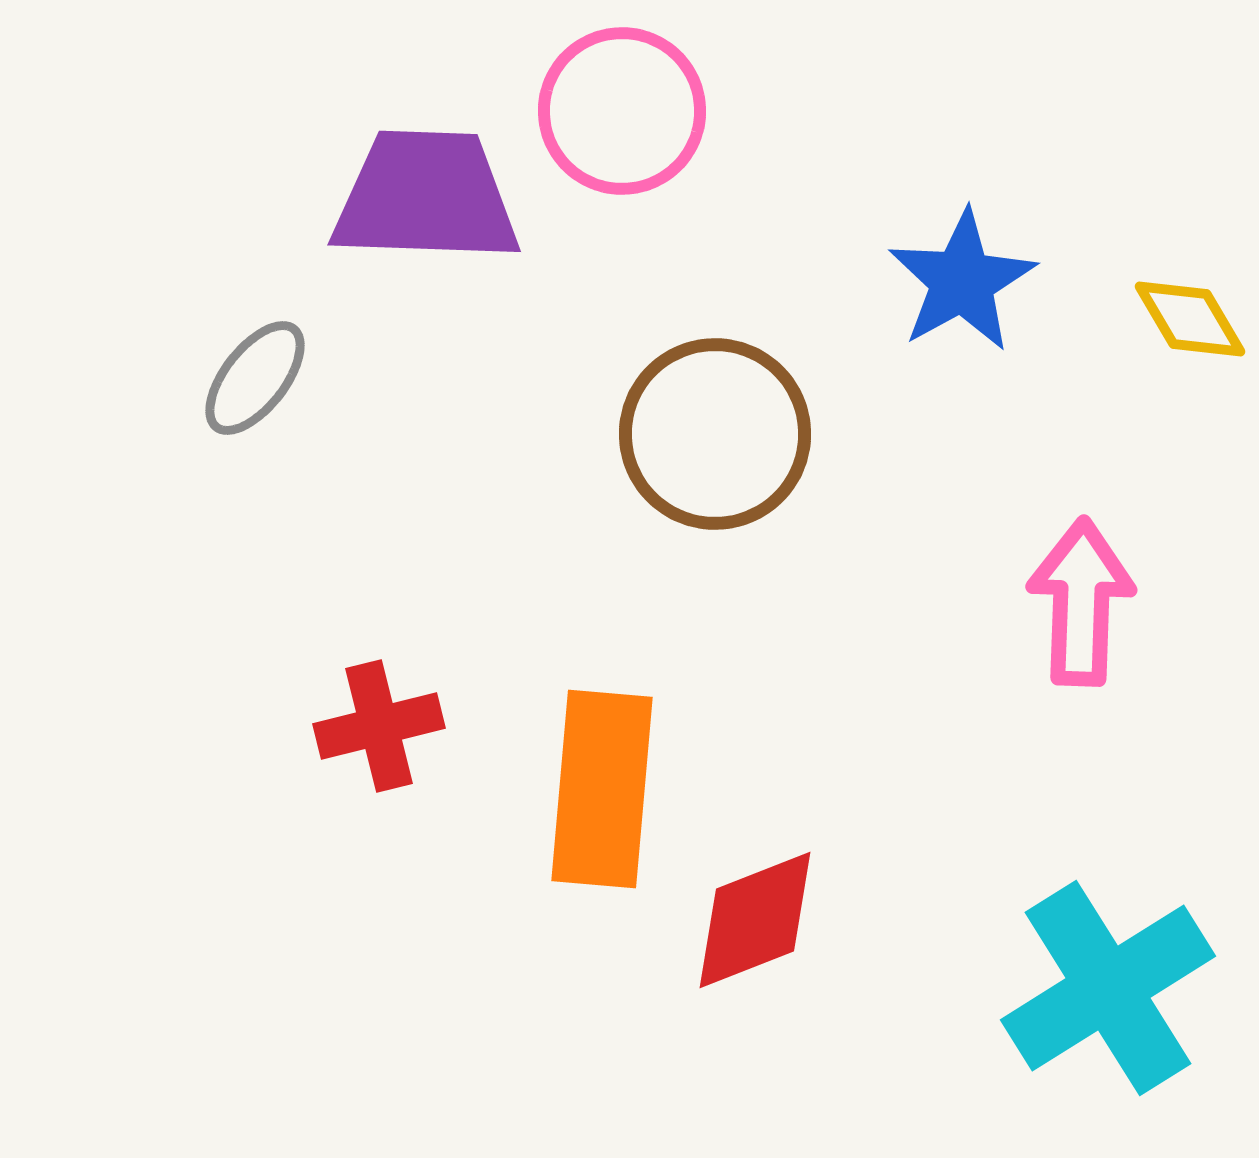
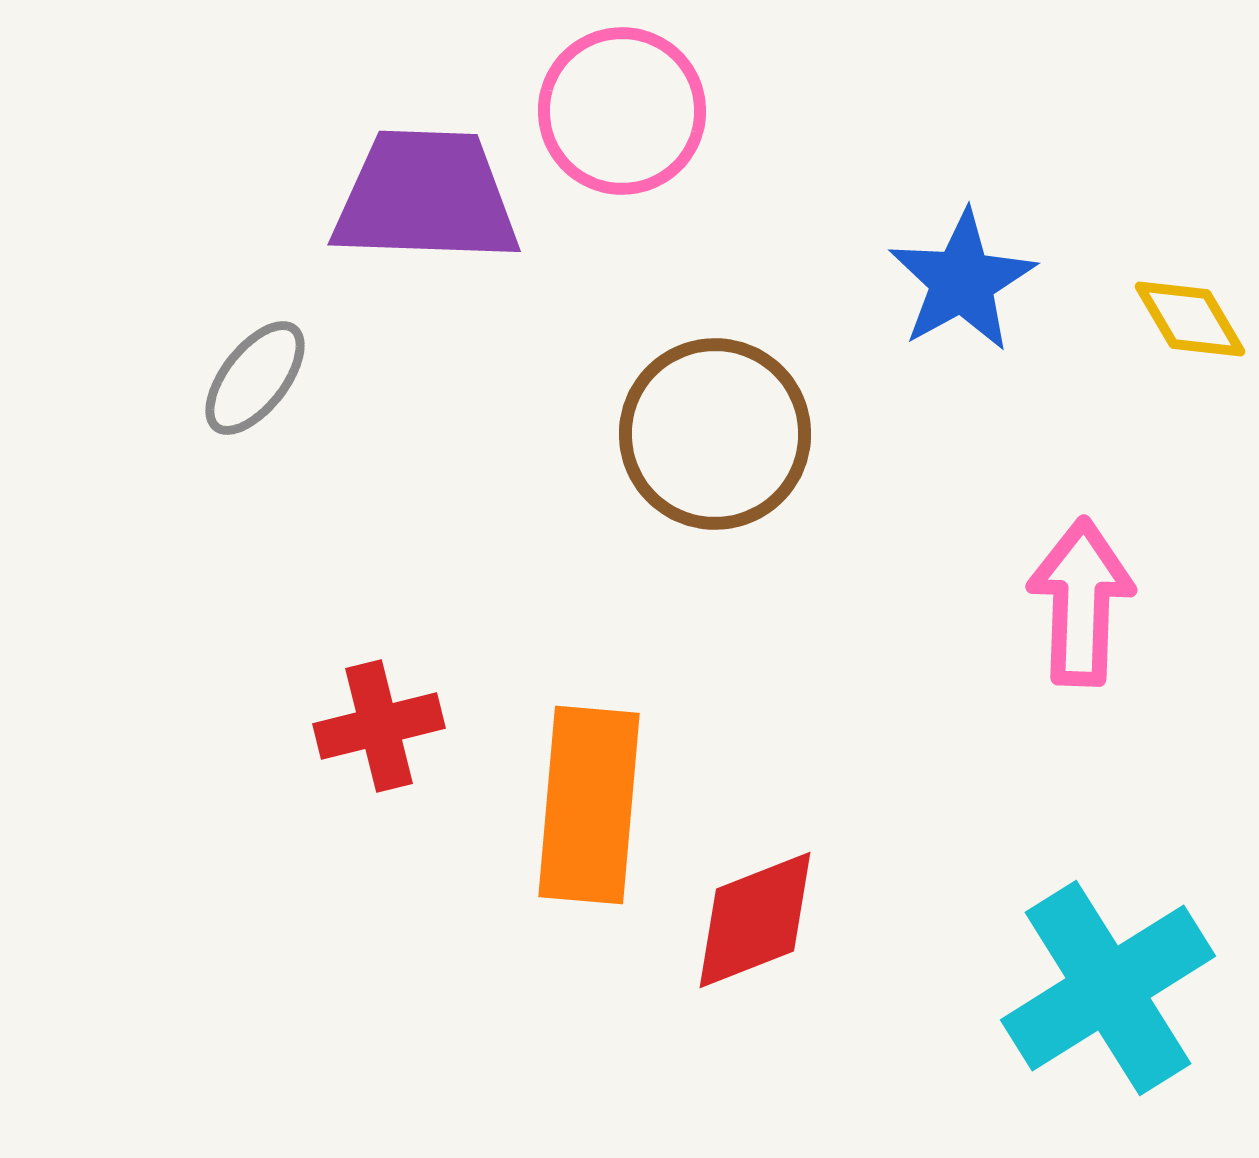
orange rectangle: moved 13 px left, 16 px down
